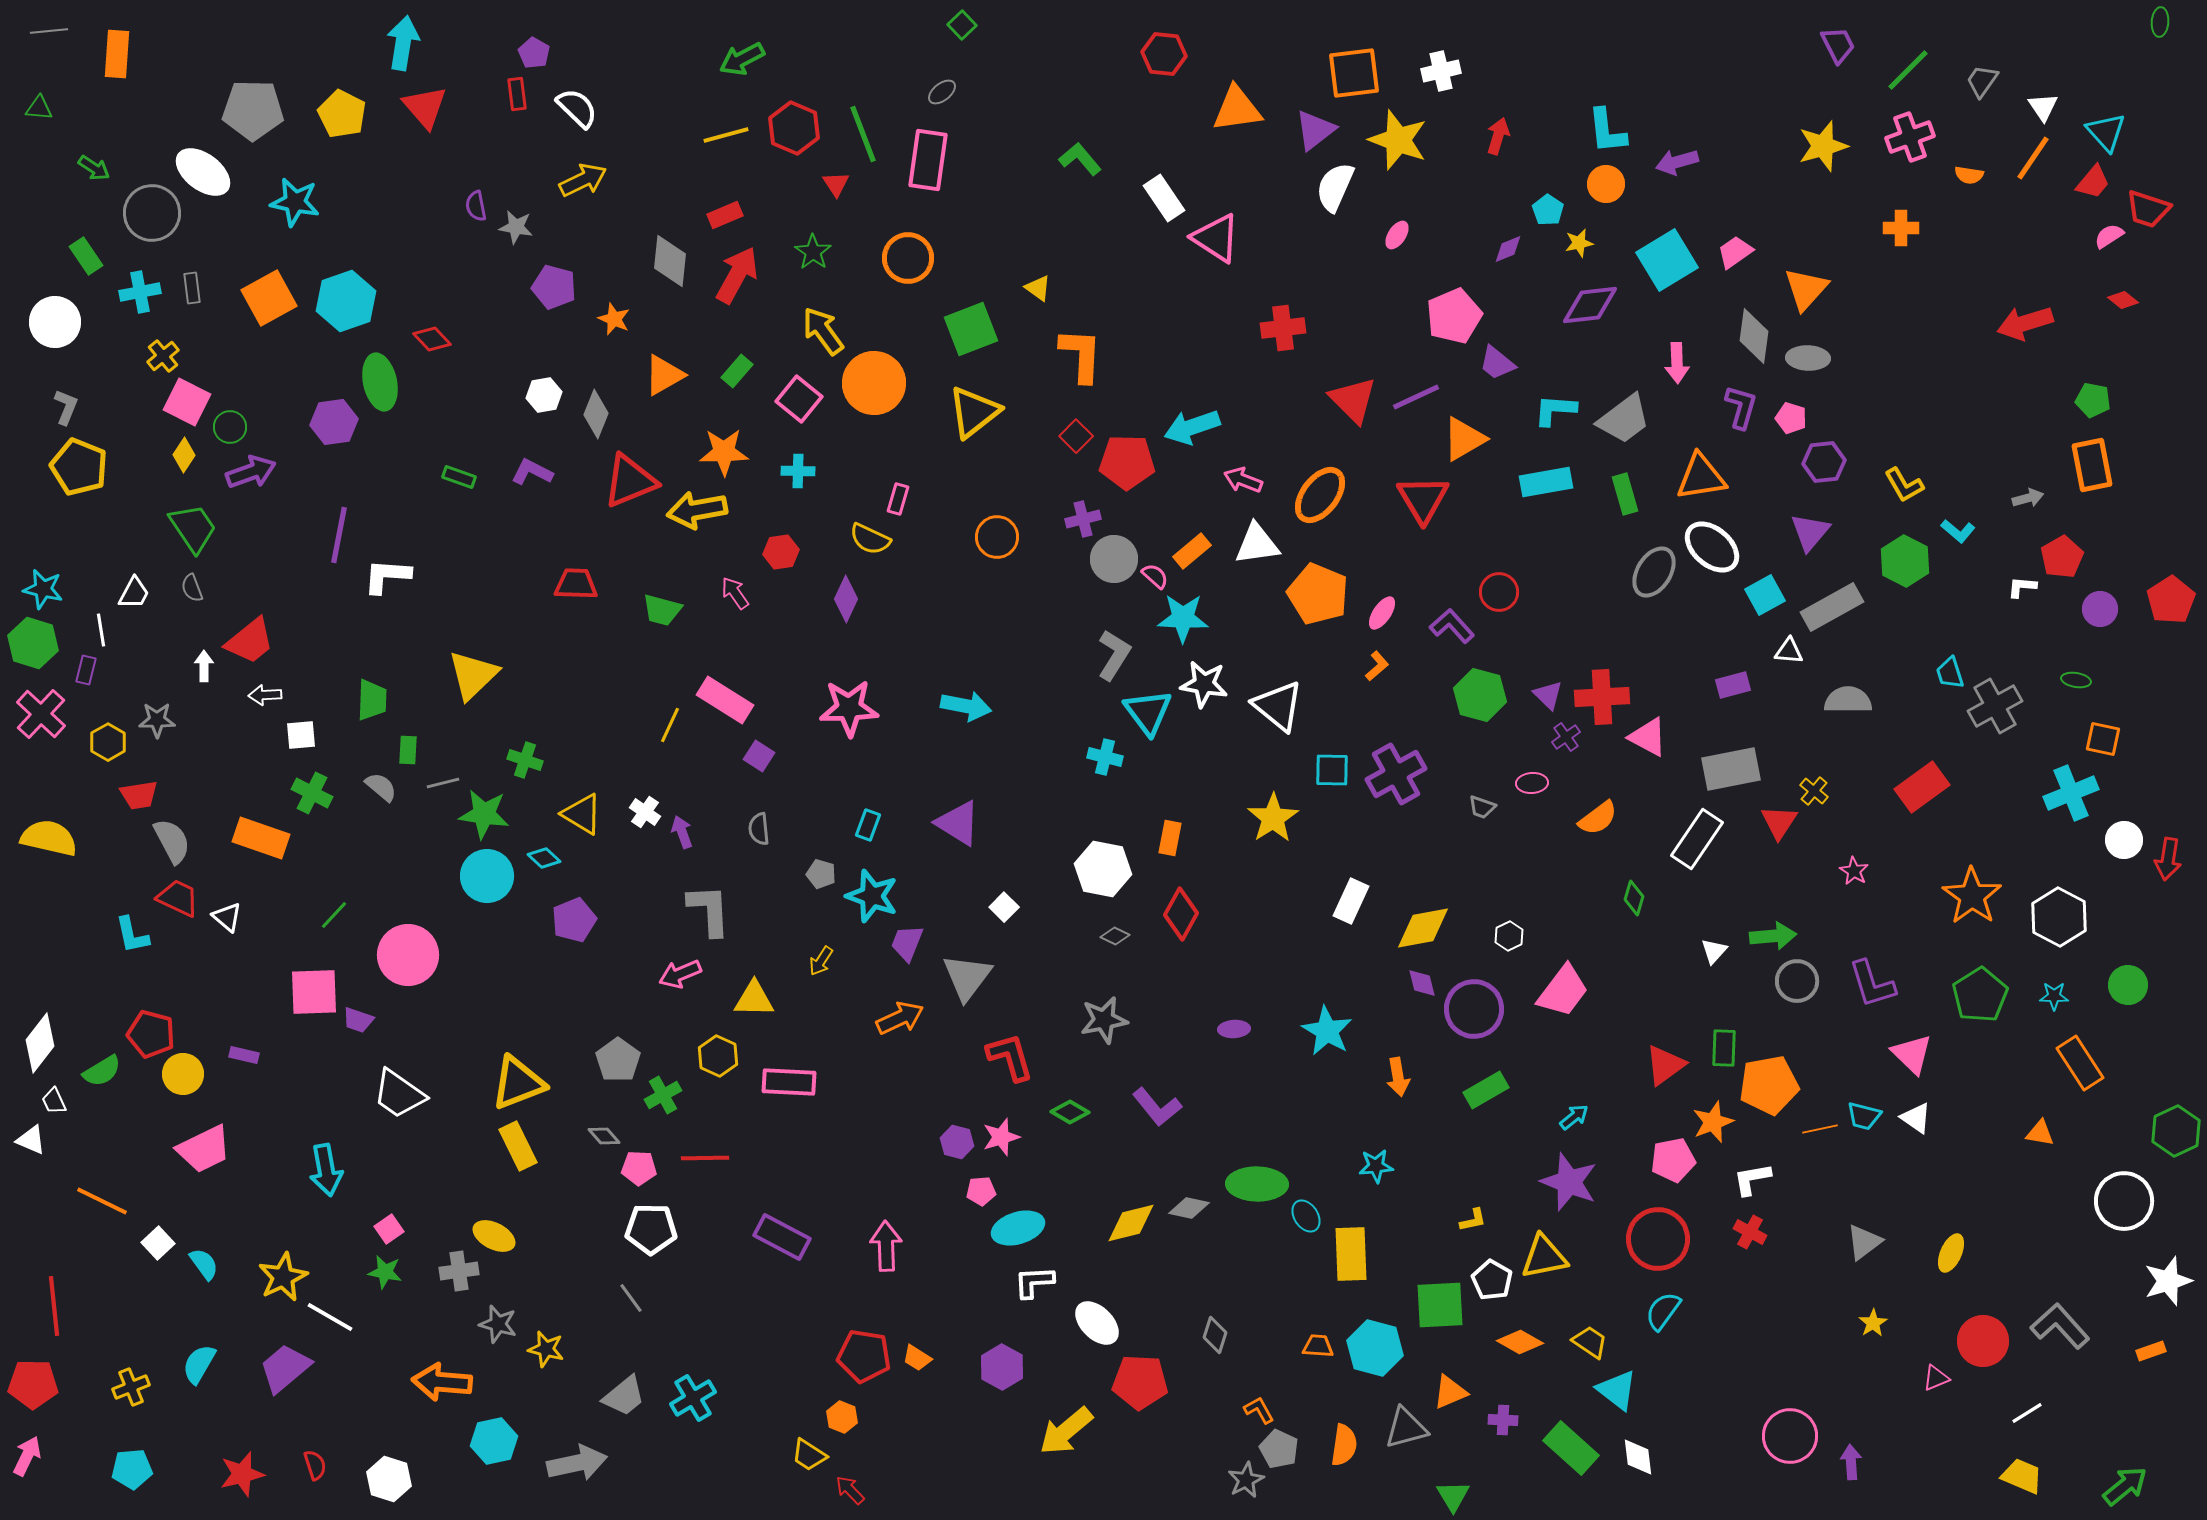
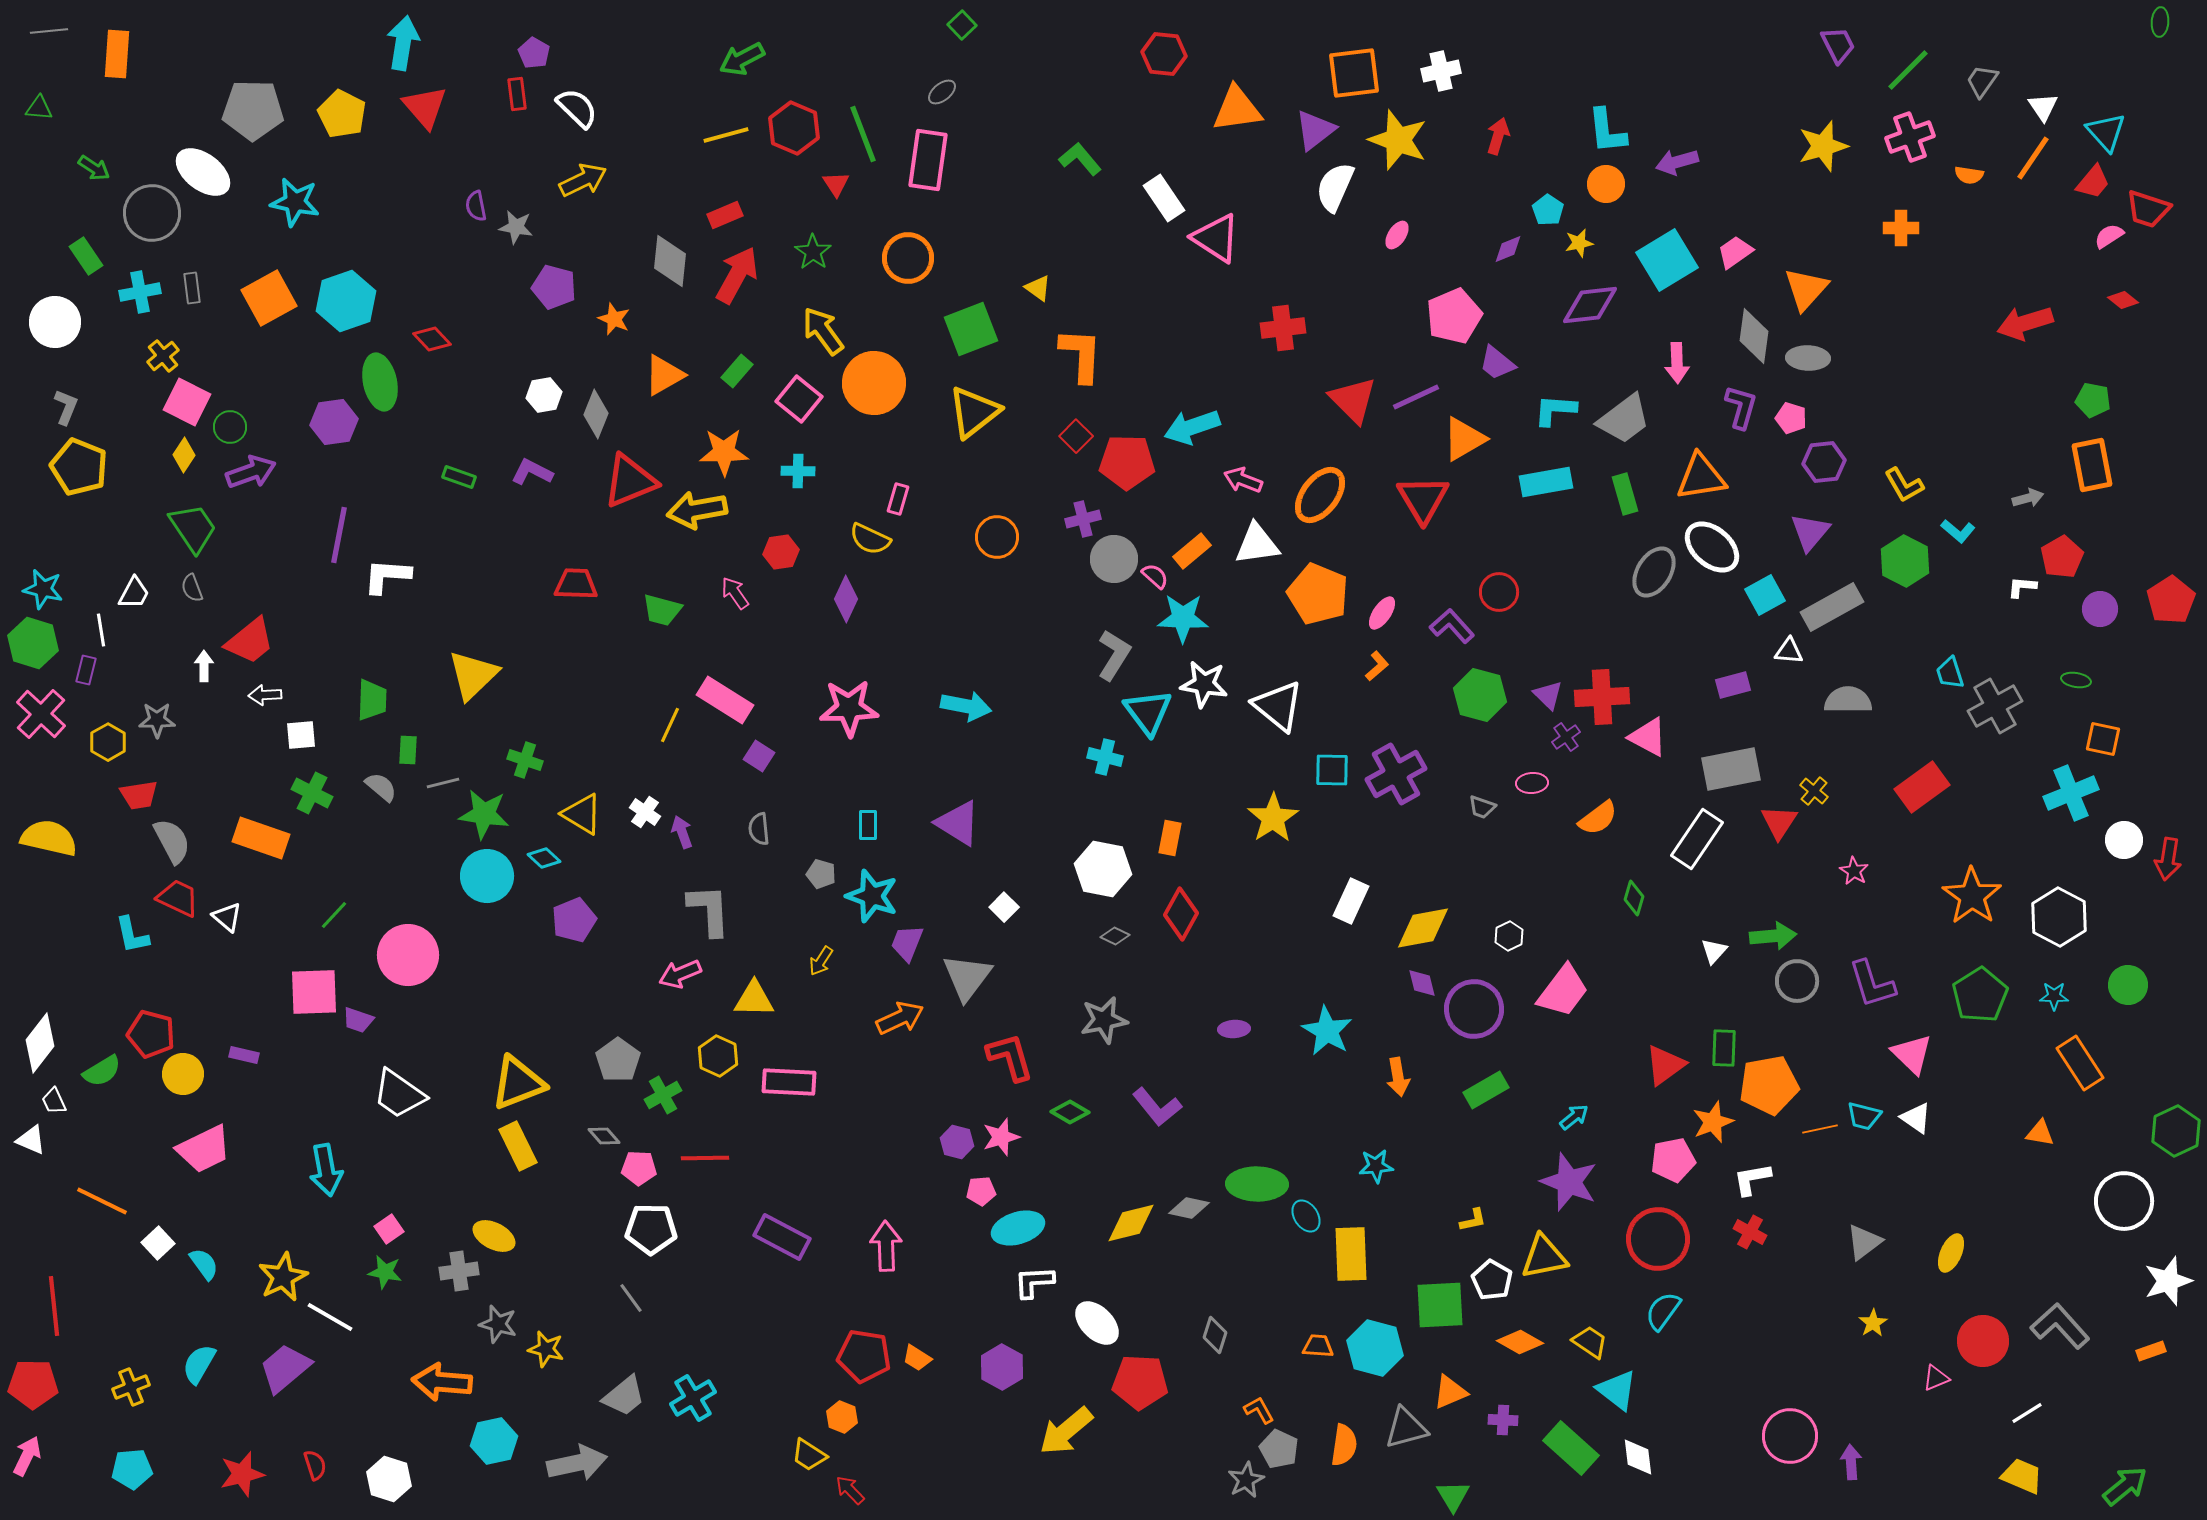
cyan rectangle at (868, 825): rotated 20 degrees counterclockwise
